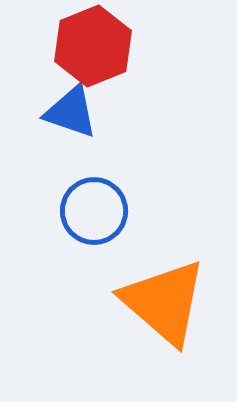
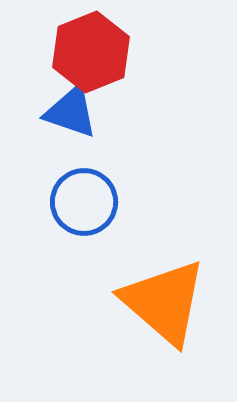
red hexagon: moved 2 px left, 6 px down
blue circle: moved 10 px left, 9 px up
